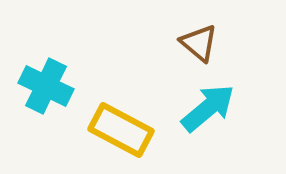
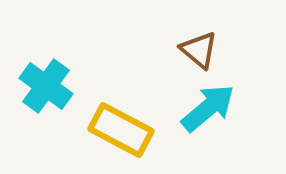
brown triangle: moved 7 px down
cyan cross: rotated 10 degrees clockwise
